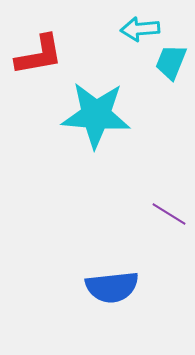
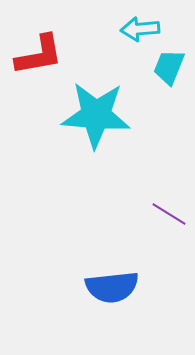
cyan trapezoid: moved 2 px left, 5 px down
